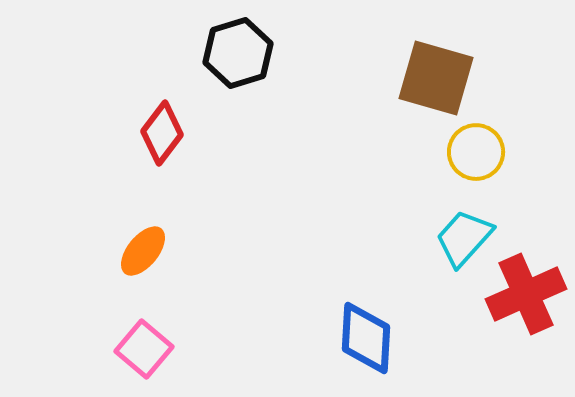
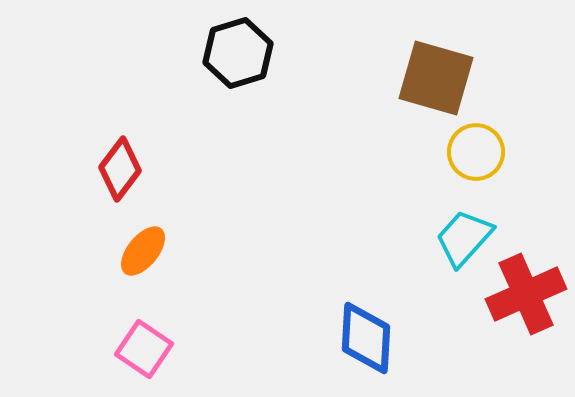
red diamond: moved 42 px left, 36 px down
pink square: rotated 6 degrees counterclockwise
